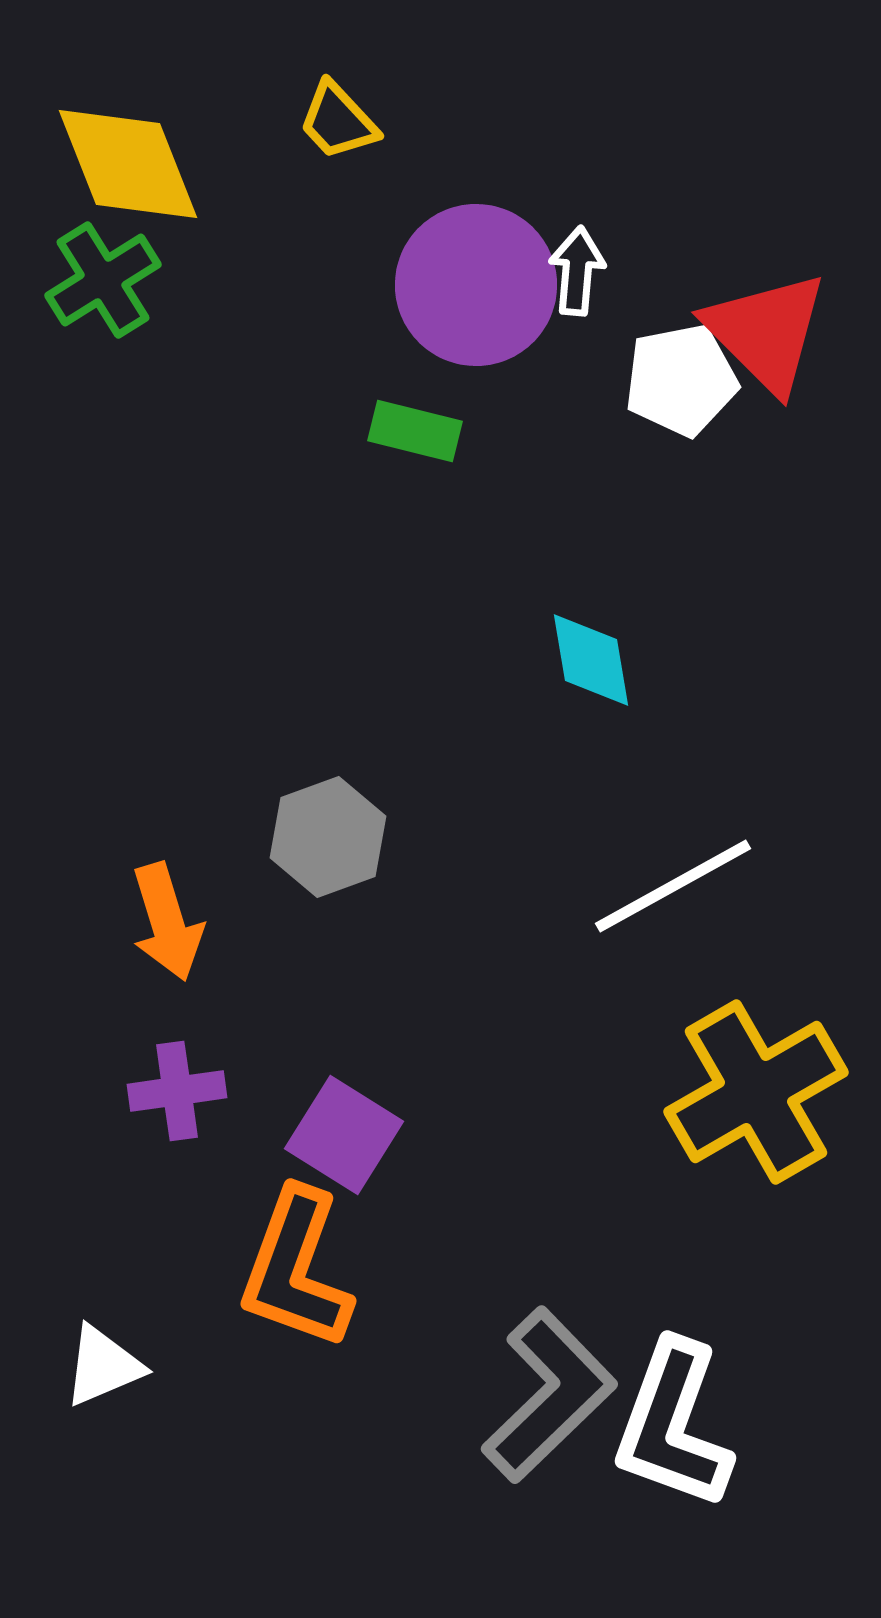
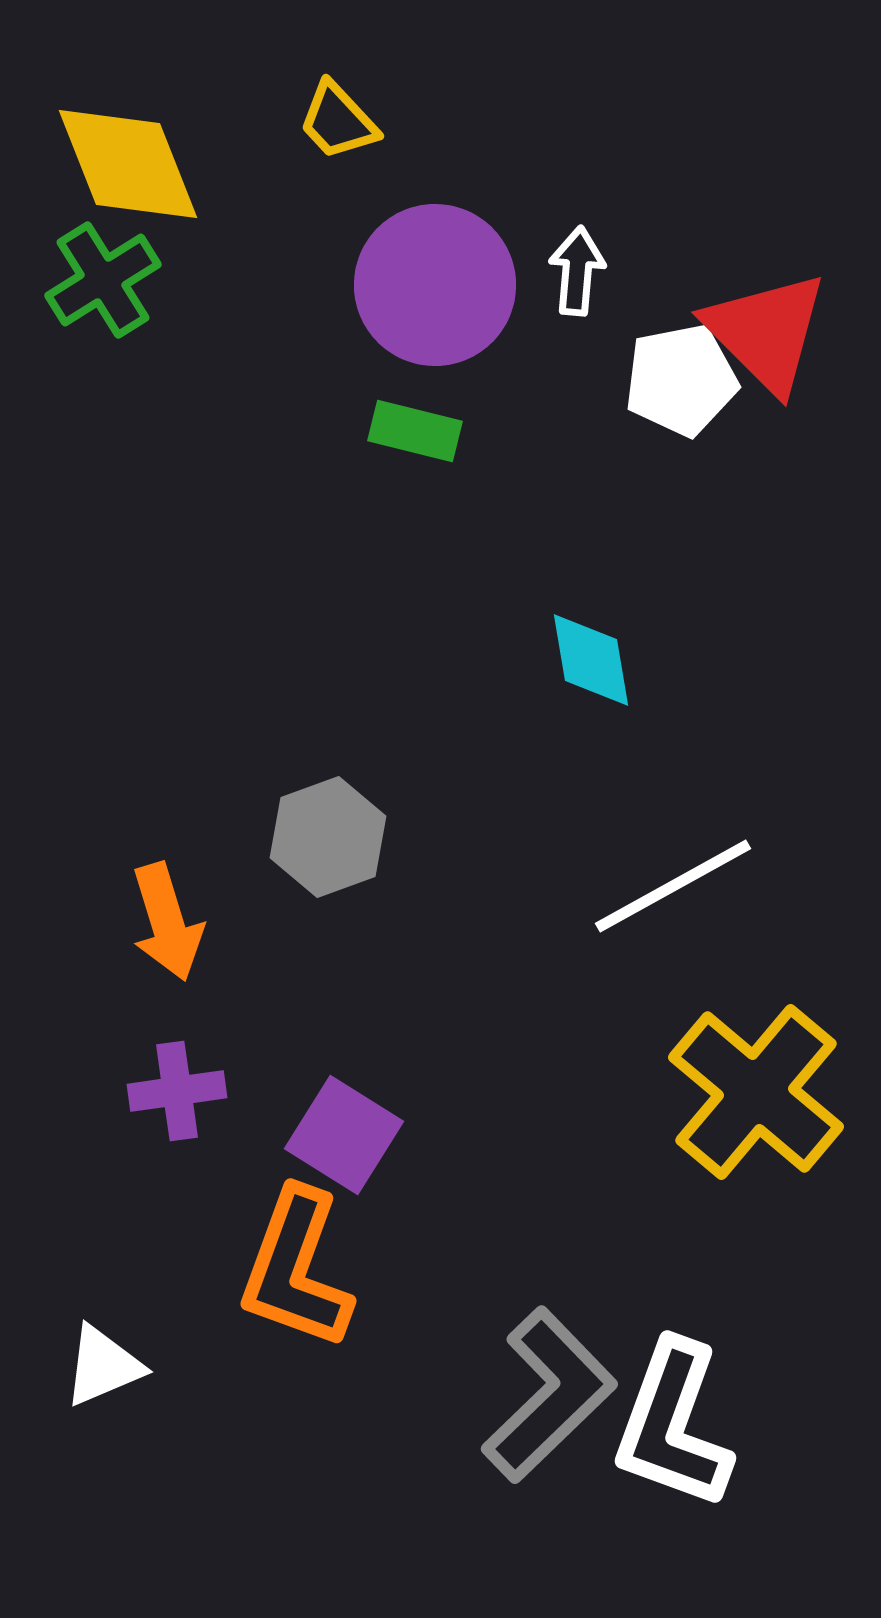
purple circle: moved 41 px left
yellow cross: rotated 20 degrees counterclockwise
